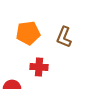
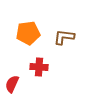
brown L-shape: rotated 75 degrees clockwise
red semicircle: moved 1 px up; rotated 66 degrees counterclockwise
